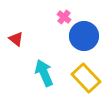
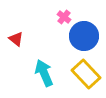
yellow rectangle: moved 4 px up
